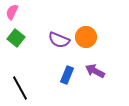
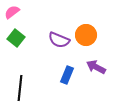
pink semicircle: rotated 28 degrees clockwise
orange circle: moved 2 px up
purple arrow: moved 1 px right, 4 px up
black line: rotated 35 degrees clockwise
